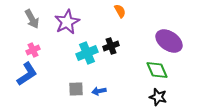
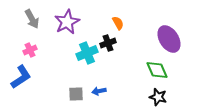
orange semicircle: moved 2 px left, 12 px down
purple ellipse: moved 2 px up; rotated 24 degrees clockwise
black cross: moved 3 px left, 3 px up
pink cross: moved 3 px left
blue L-shape: moved 6 px left, 3 px down
gray square: moved 5 px down
